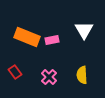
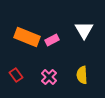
pink rectangle: rotated 16 degrees counterclockwise
red rectangle: moved 1 px right, 3 px down
